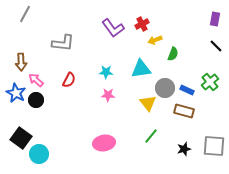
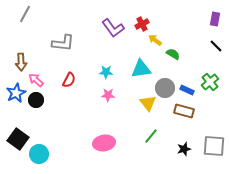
yellow arrow: rotated 56 degrees clockwise
green semicircle: rotated 80 degrees counterclockwise
blue star: rotated 18 degrees clockwise
black square: moved 3 px left, 1 px down
